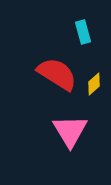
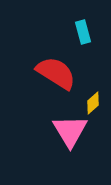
red semicircle: moved 1 px left, 1 px up
yellow diamond: moved 1 px left, 19 px down
